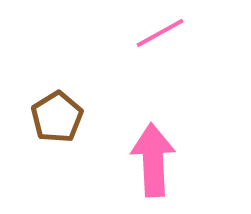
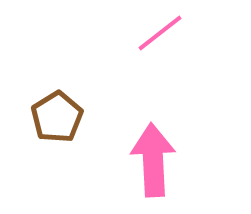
pink line: rotated 9 degrees counterclockwise
